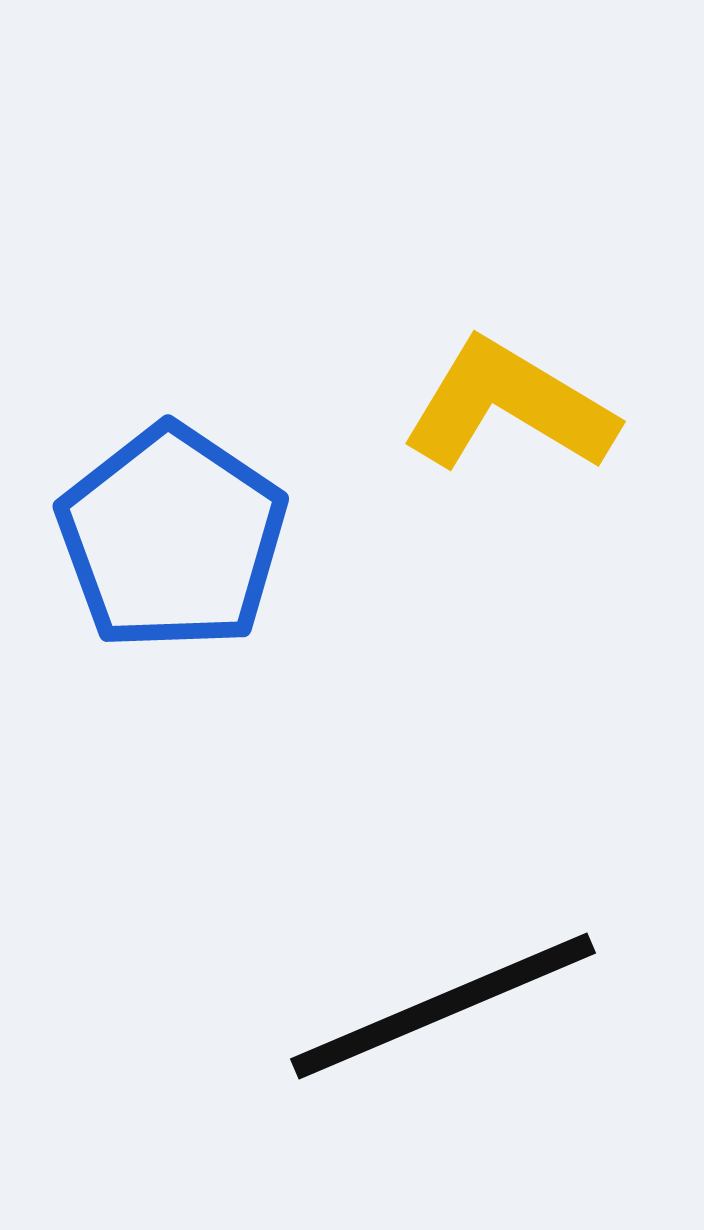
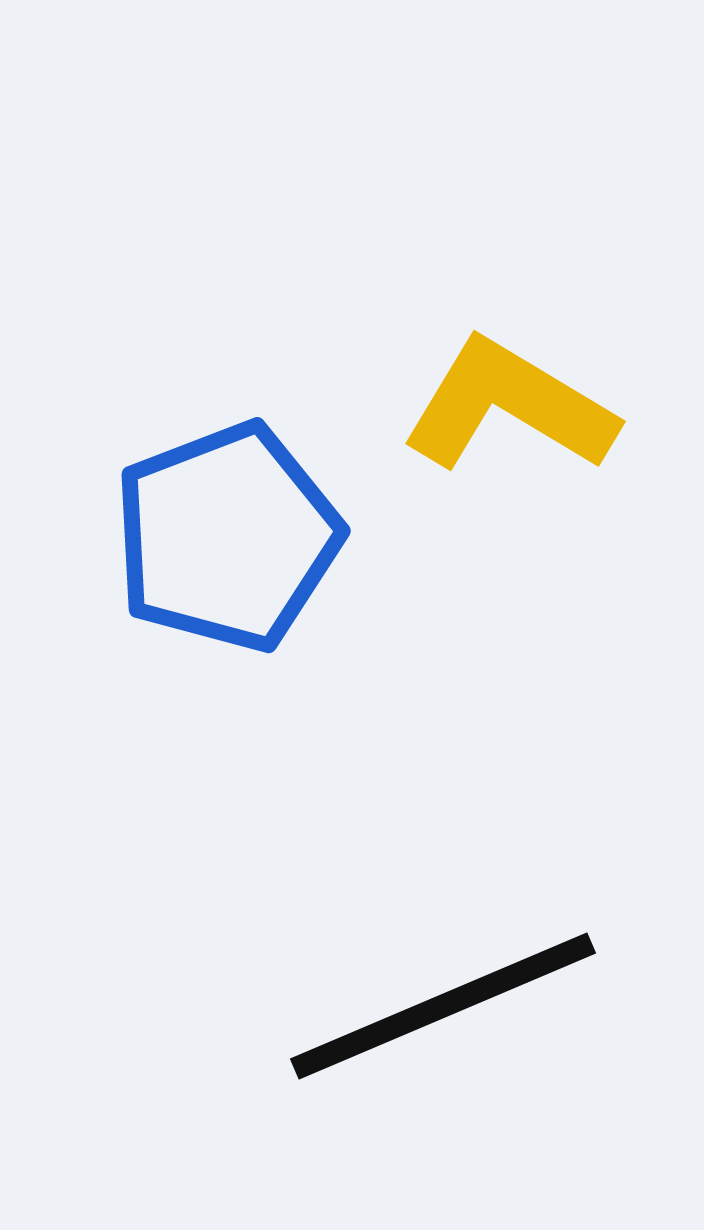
blue pentagon: moved 55 px right, 1 px up; rotated 17 degrees clockwise
